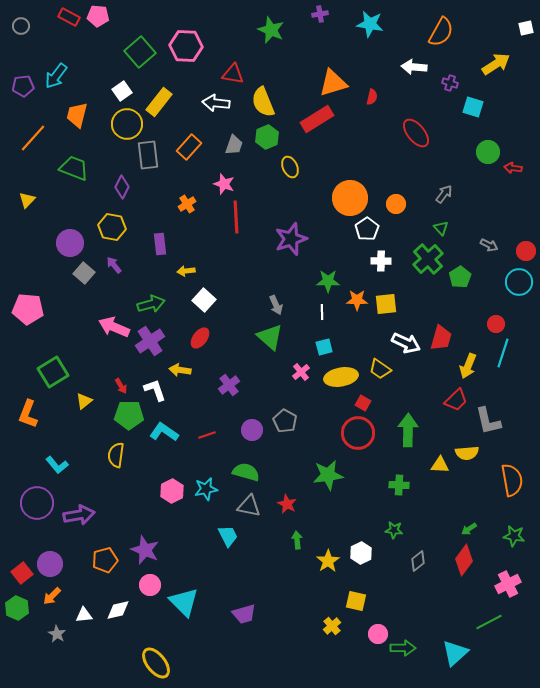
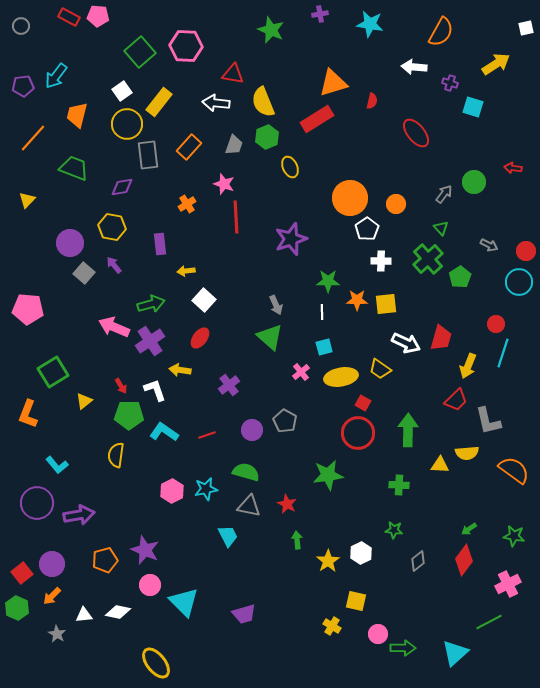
red semicircle at (372, 97): moved 4 px down
green circle at (488, 152): moved 14 px left, 30 px down
purple diamond at (122, 187): rotated 55 degrees clockwise
orange semicircle at (512, 480): moved 2 px right, 10 px up; rotated 44 degrees counterclockwise
purple circle at (50, 564): moved 2 px right
white diamond at (118, 610): moved 2 px down; rotated 25 degrees clockwise
yellow cross at (332, 626): rotated 18 degrees counterclockwise
